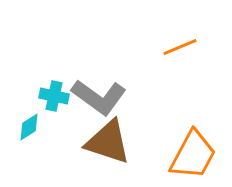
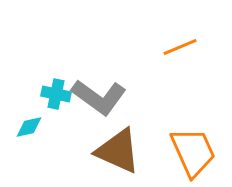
cyan cross: moved 2 px right, 2 px up
cyan diamond: rotated 20 degrees clockwise
brown triangle: moved 10 px right, 9 px down; rotated 6 degrees clockwise
orange trapezoid: moved 3 px up; rotated 52 degrees counterclockwise
